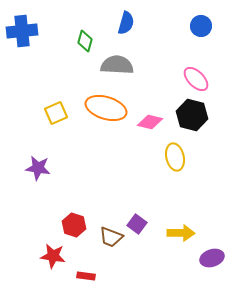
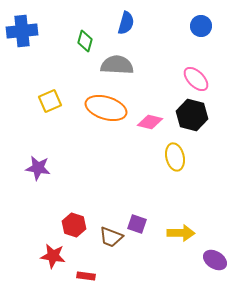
yellow square: moved 6 px left, 12 px up
purple square: rotated 18 degrees counterclockwise
purple ellipse: moved 3 px right, 2 px down; rotated 50 degrees clockwise
